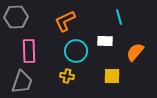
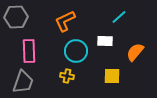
cyan line: rotated 63 degrees clockwise
gray trapezoid: moved 1 px right
